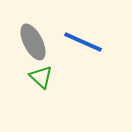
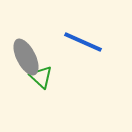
gray ellipse: moved 7 px left, 15 px down
